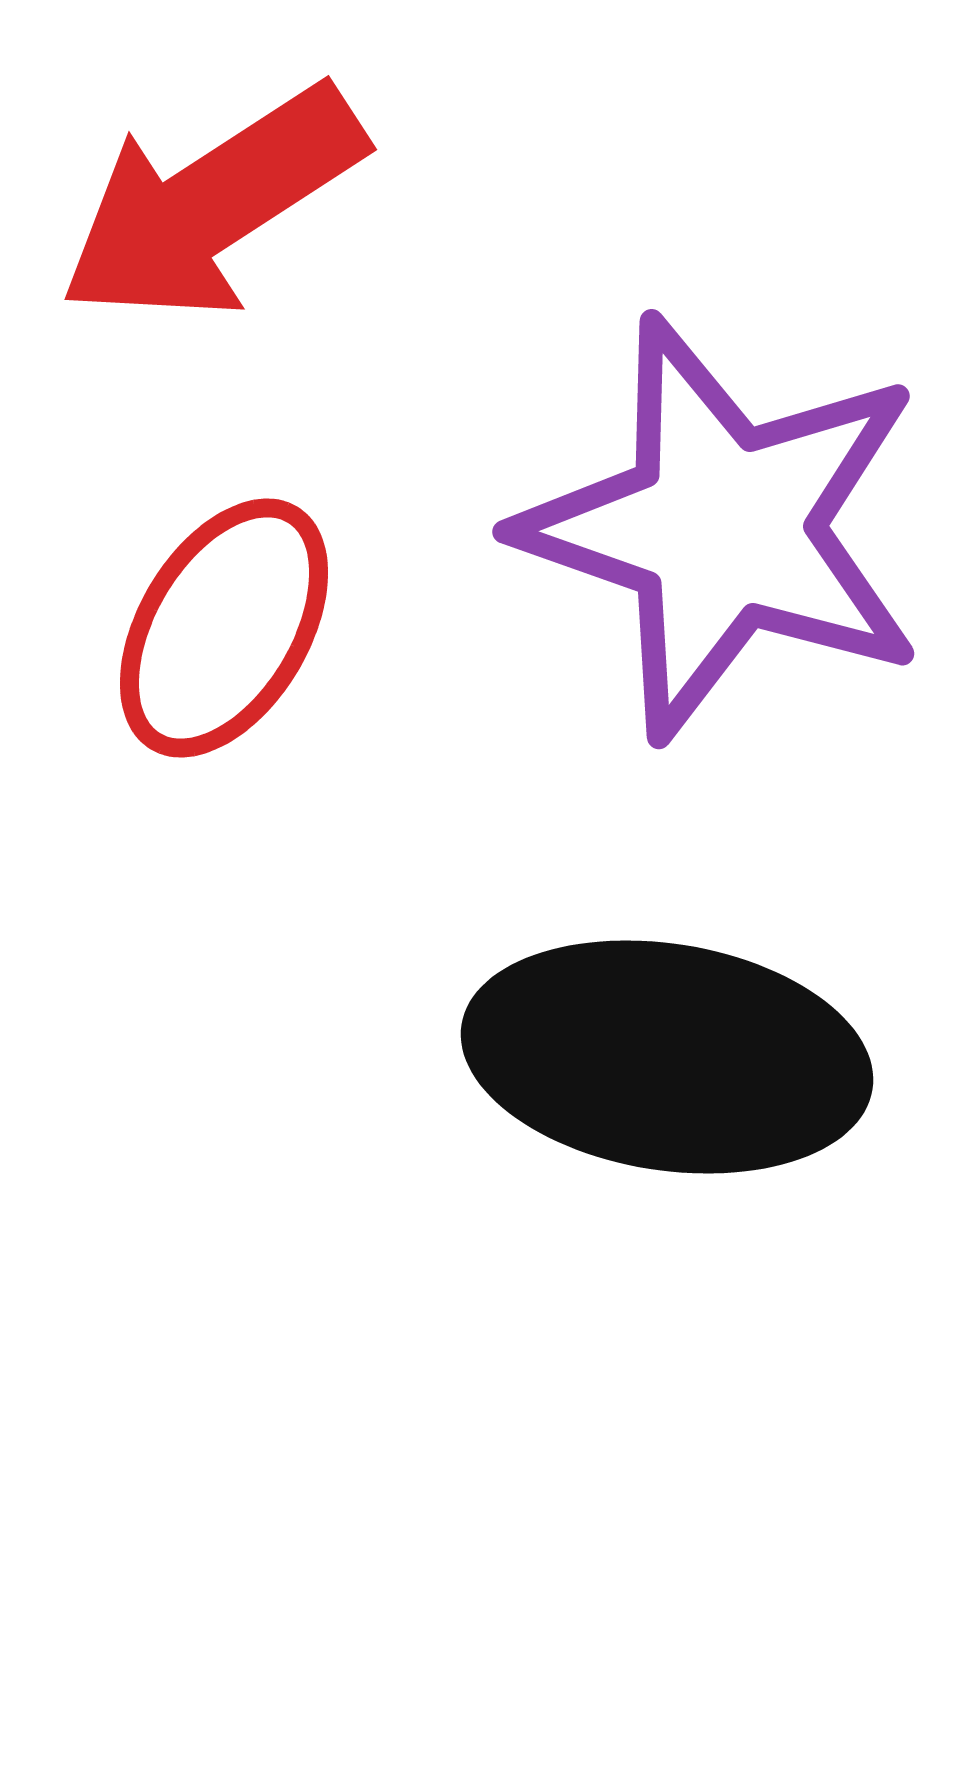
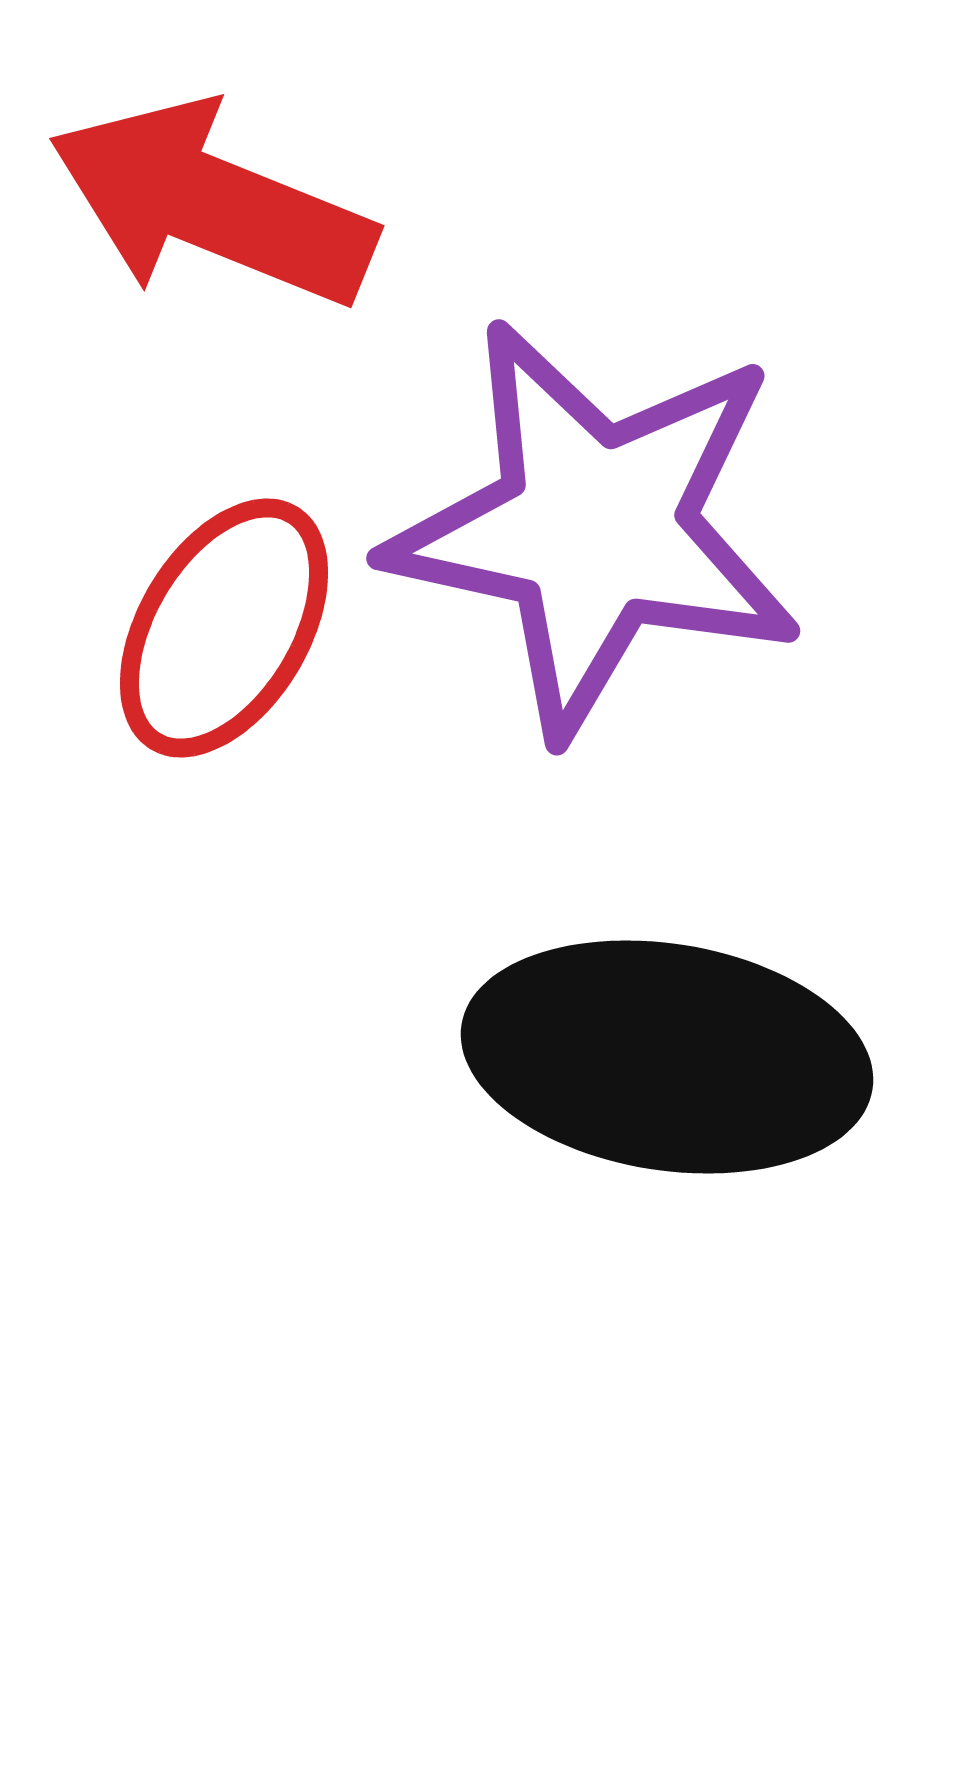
red arrow: rotated 55 degrees clockwise
purple star: moved 128 px left; rotated 7 degrees counterclockwise
